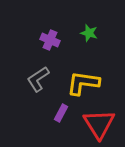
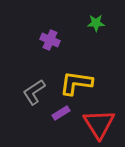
green star: moved 7 px right, 10 px up; rotated 18 degrees counterclockwise
gray L-shape: moved 4 px left, 13 px down
yellow L-shape: moved 7 px left
purple rectangle: rotated 30 degrees clockwise
